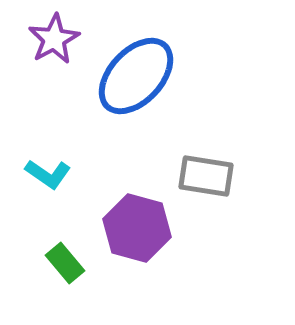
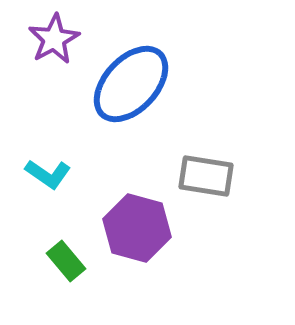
blue ellipse: moved 5 px left, 8 px down
green rectangle: moved 1 px right, 2 px up
